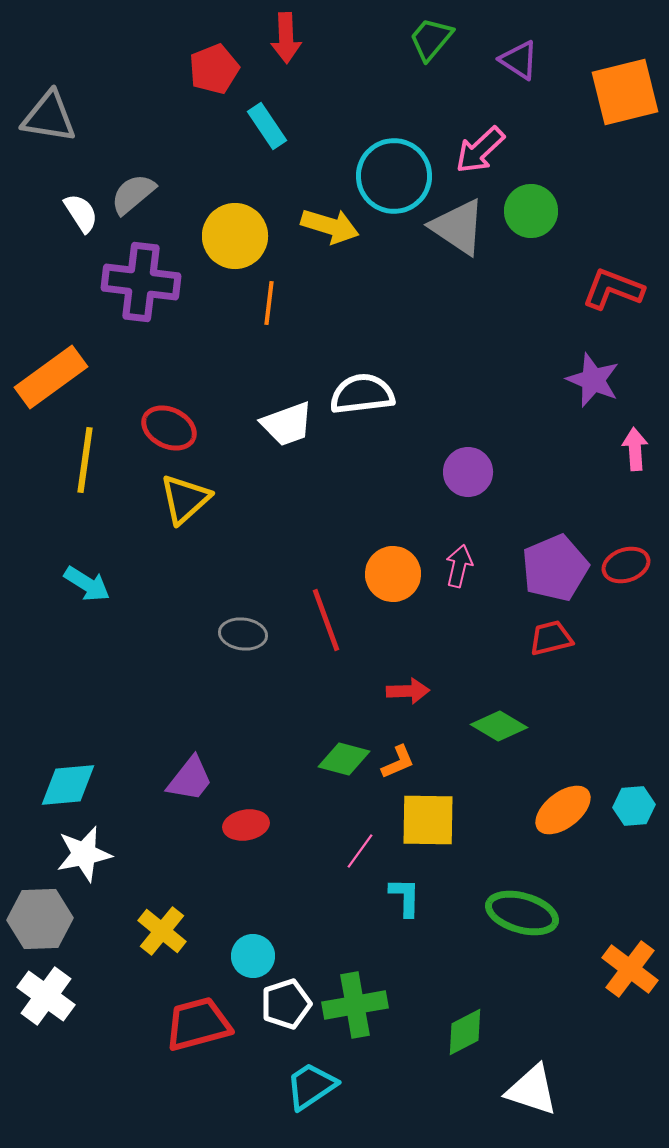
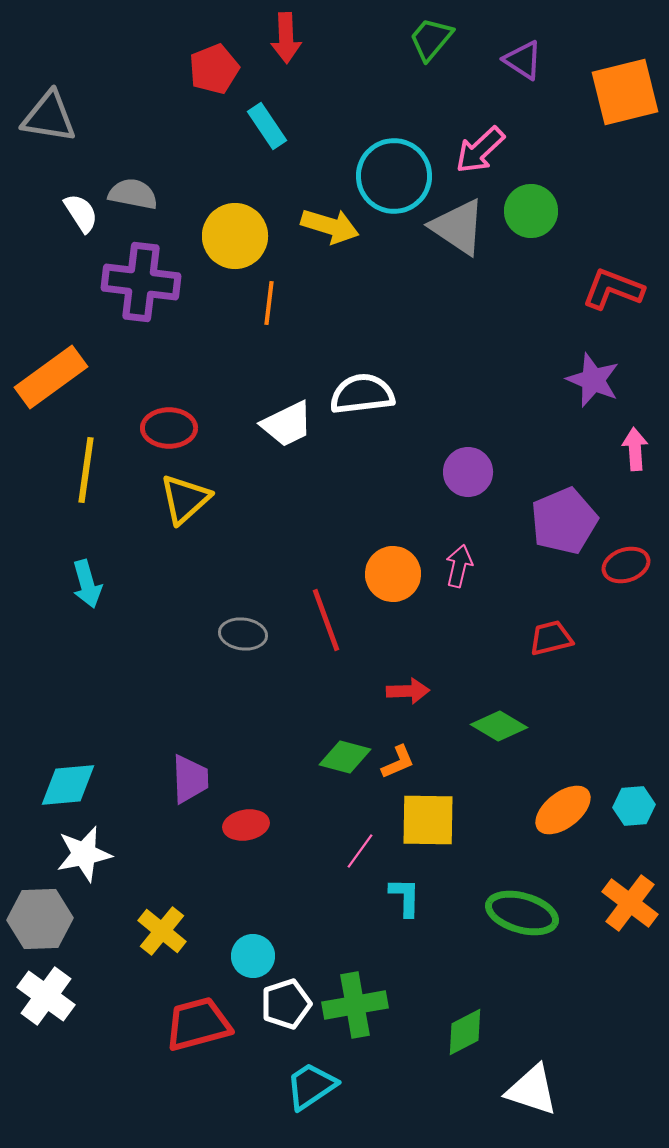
purple triangle at (519, 60): moved 4 px right
gray semicircle at (133, 194): rotated 51 degrees clockwise
white trapezoid at (287, 424): rotated 6 degrees counterclockwise
red ellipse at (169, 428): rotated 26 degrees counterclockwise
yellow line at (85, 460): moved 1 px right, 10 px down
purple pentagon at (555, 568): moved 9 px right, 47 px up
cyan arrow at (87, 584): rotated 42 degrees clockwise
green diamond at (344, 759): moved 1 px right, 2 px up
purple trapezoid at (190, 779): rotated 40 degrees counterclockwise
orange cross at (630, 969): moved 66 px up
